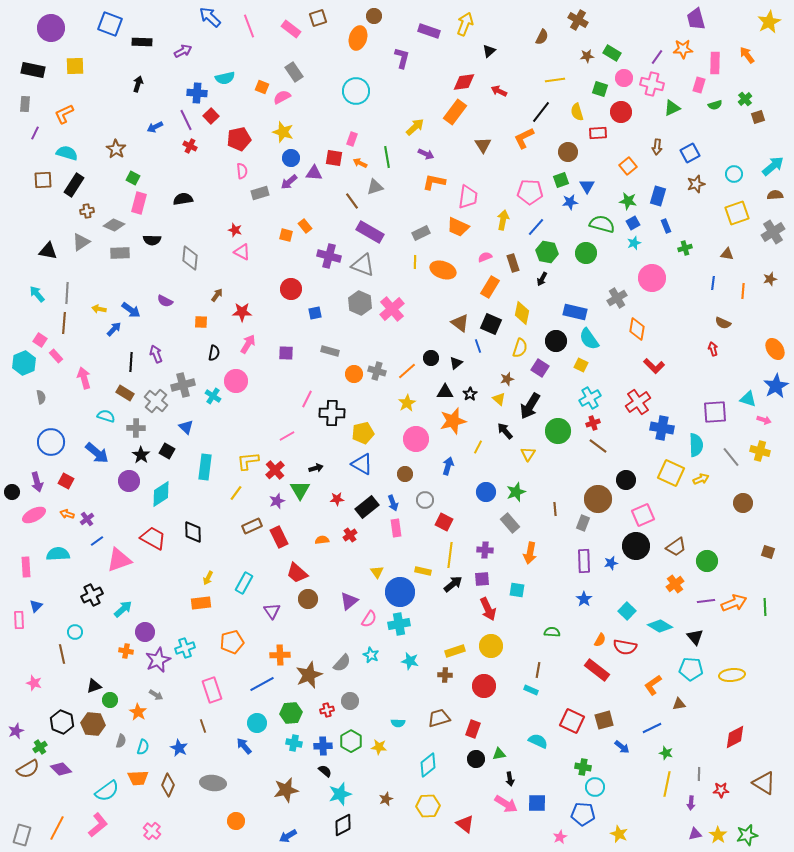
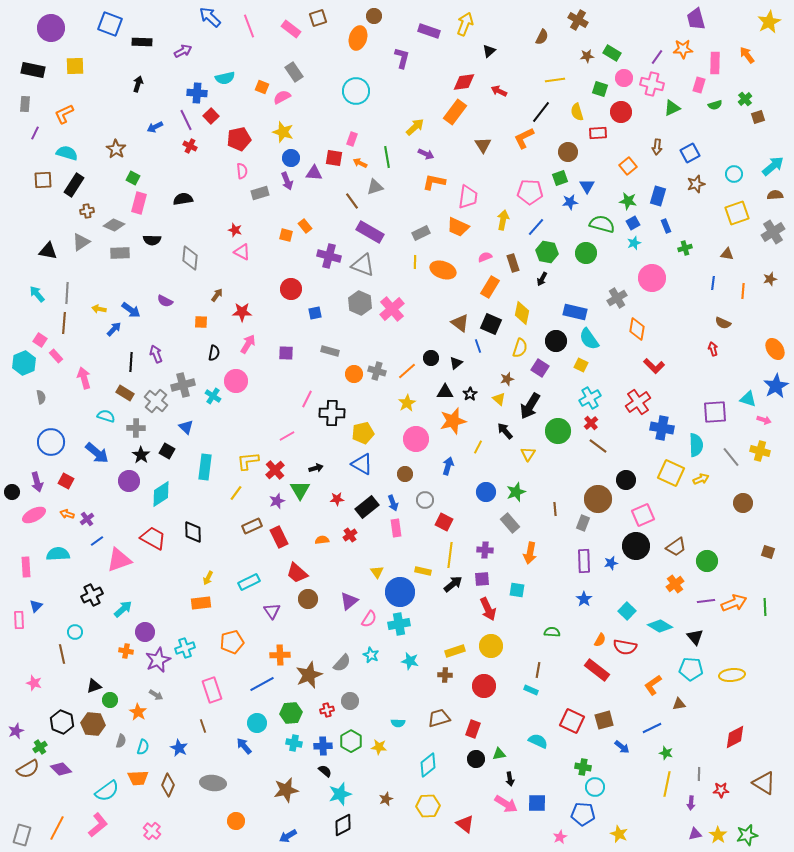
green square at (561, 180): moved 1 px left, 2 px up
purple arrow at (289, 182): moved 2 px left, 1 px up; rotated 72 degrees counterclockwise
red cross at (593, 423): moved 2 px left; rotated 24 degrees counterclockwise
cyan rectangle at (244, 583): moved 5 px right, 1 px up; rotated 35 degrees clockwise
